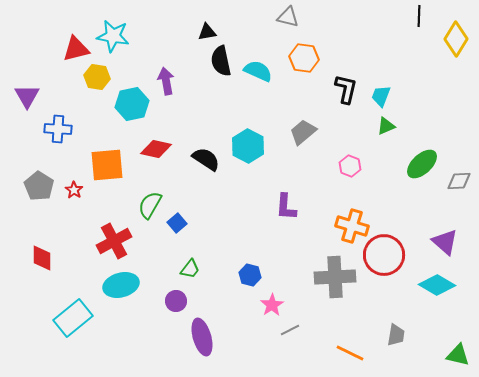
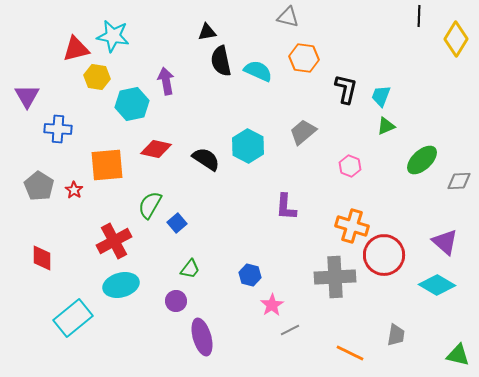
green ellipse at (422, 164): moved 4 px up
